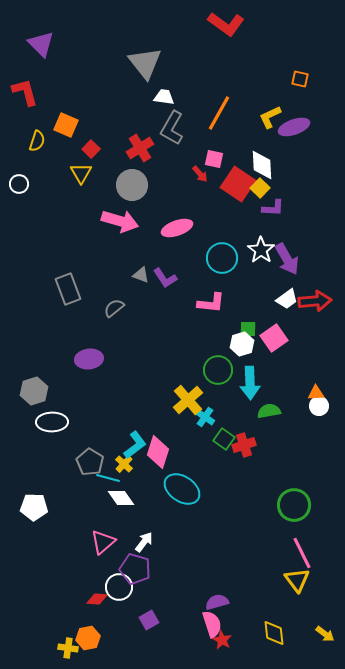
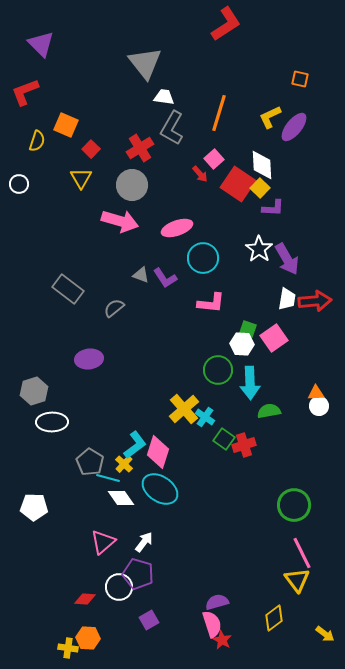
red L-shape at (226, 24): rotated 69 degrees counterclockwise
red L-shape at (25, 92): rotated 96 degrees counterclockwise
orange line at (219, 113): rotated 12 degrees counterclockwise
purple ellipse at (294, 127): rotated 32 degrees counterclockwise
pink square at (214, 159): rotated 36 degrees clockwise
yellow triangle at (81, 173): moved 5 px down
white star at (261, 250): moved 2 px left, 1 px up
cyan circle at (222, 258): moved 19 px left
gray rectangle at (68, 289): rotated 32 degrees counterclockwise
white trapezoid at (287, 299): rotated 45 degrees counterclockwise
green square at (248, 329): rotated 18 degrees clockwise
white hexagon at (242, 344): rotated 20 degrees clockwise
yellow cross at (188, 400): moved 4 px left, 9 px down
cyan ellipse at (182, 489): moved 22 px left
purple pentagon at (135, 569): moved 3 px right, 5 px down
red diamond at (97, 599): moved 12 px left
yellow diamond at (274, 633): moved 15 px up; rotated 60 degrees clockwise
orange hexagon at (88, 638): rotated 15 degrees clockwise
